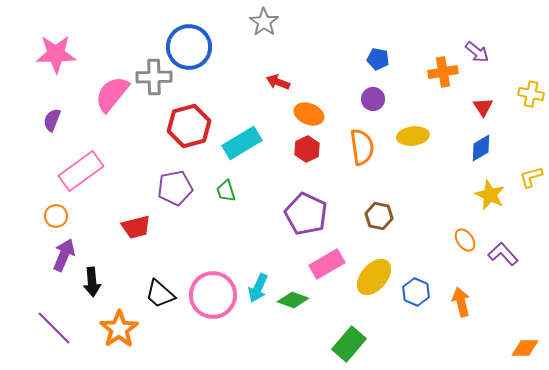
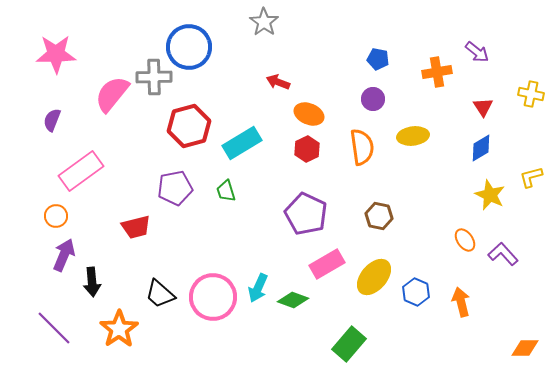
orange cross at (443, 72): moved 6 px left
pink circle at (213, 295): moved 2 px down
